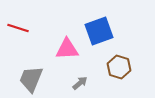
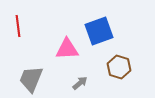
red line: moved 2 px up; rotated 65 degrees clockwise
